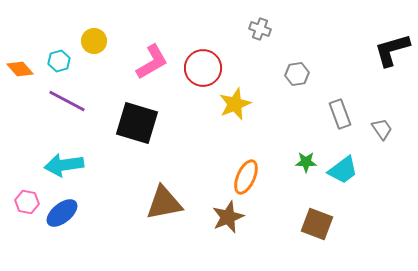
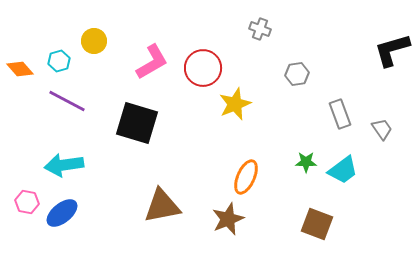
brown triangle: moved 2 px left, 3 px down
brown star: moved 2 px down
